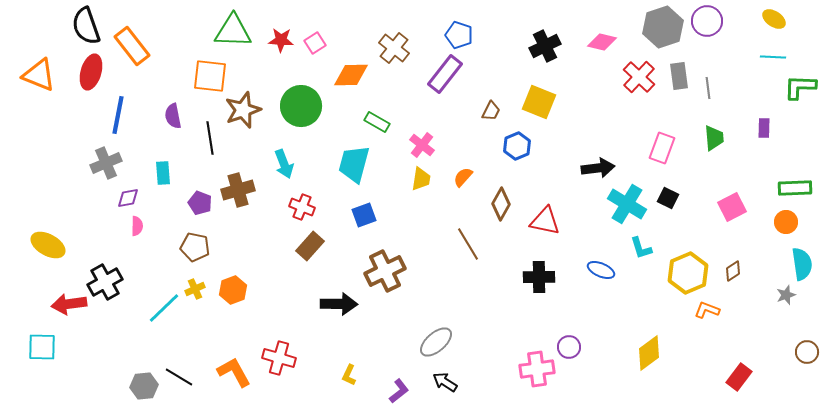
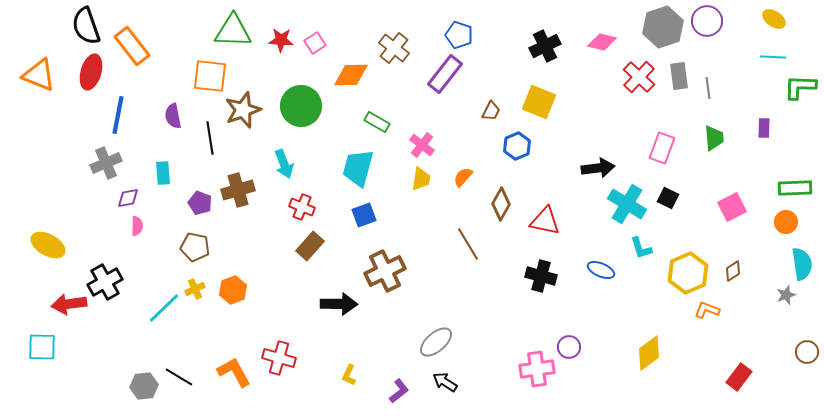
cyan trapezoid at (354, 164): moved 4 px right, 4 px down
black cross at (539, 277): moved 2 px right, 1 px up; rotated 16 degrees clockwise
